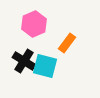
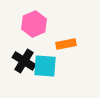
orange rectangle: moved 1 px left, 1 px down; rotated 42 degrees clockwise
cyan square: rotated 10 degrees counterclockwise
